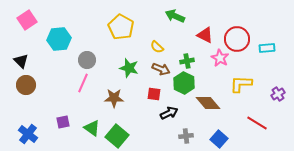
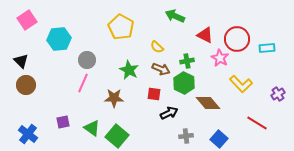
green star: moved 2 px down; rotated 12 degrees clockwise
yellow L-shape: rotated 135 degrees counterclockwise
